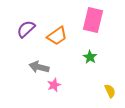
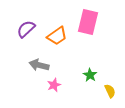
pink rectangle: moved 5 px left, 2 px down
green star: moved 18 px down
gray arrow: moved 2 px up
